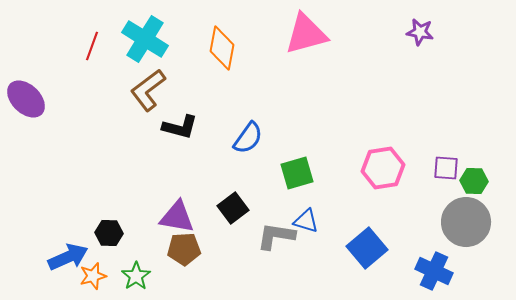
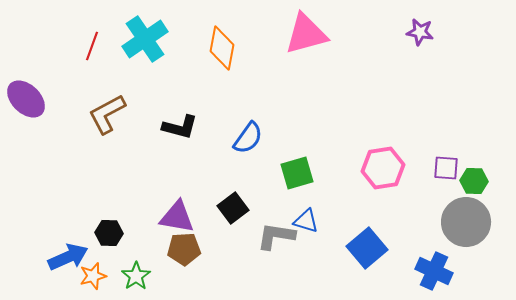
cyan cross: rotated 24 degrees clockwise
brown L-shape: moved 41 px left, 24 px down; rotated 9 degrees clockwise
